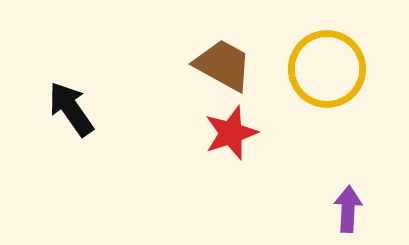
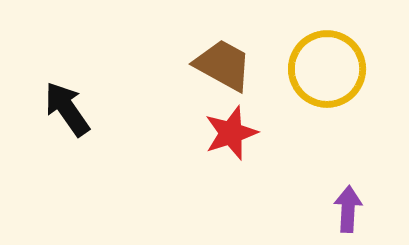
black arrow: moved 4 px left
